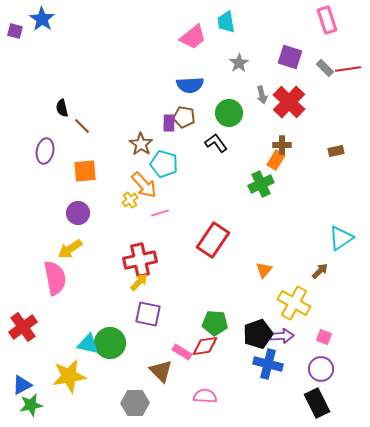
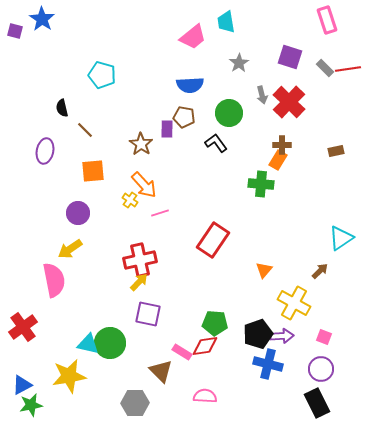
purple rectangle at (169, 123): moved 2 px left, 6 px down
brown line at (82, 126): moved 3 px right, 4 px down
orange rectangle at (276, 160): moved 2 px right
cyan pentagon at (164, 164): moved 62 px left, 89 px up
orange square at (85, 171): moved 8 px right
green cross at (261, 184): rotated 30 degrees clockwise
yellow cross at (130, 200): rotated 21 degrees counterclockwise
pink semicircle at (55, 278): moved 1 px left, 2 px down
